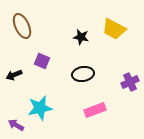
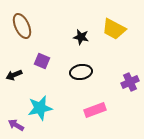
black ellipse: moved 2 px left, 2 px up
